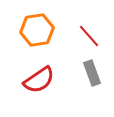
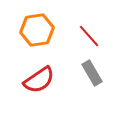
gray rectangle: rotated 10 degrees counterclockwise
